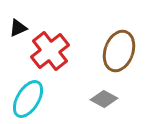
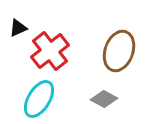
cyan ellipse: moved 11 px right
